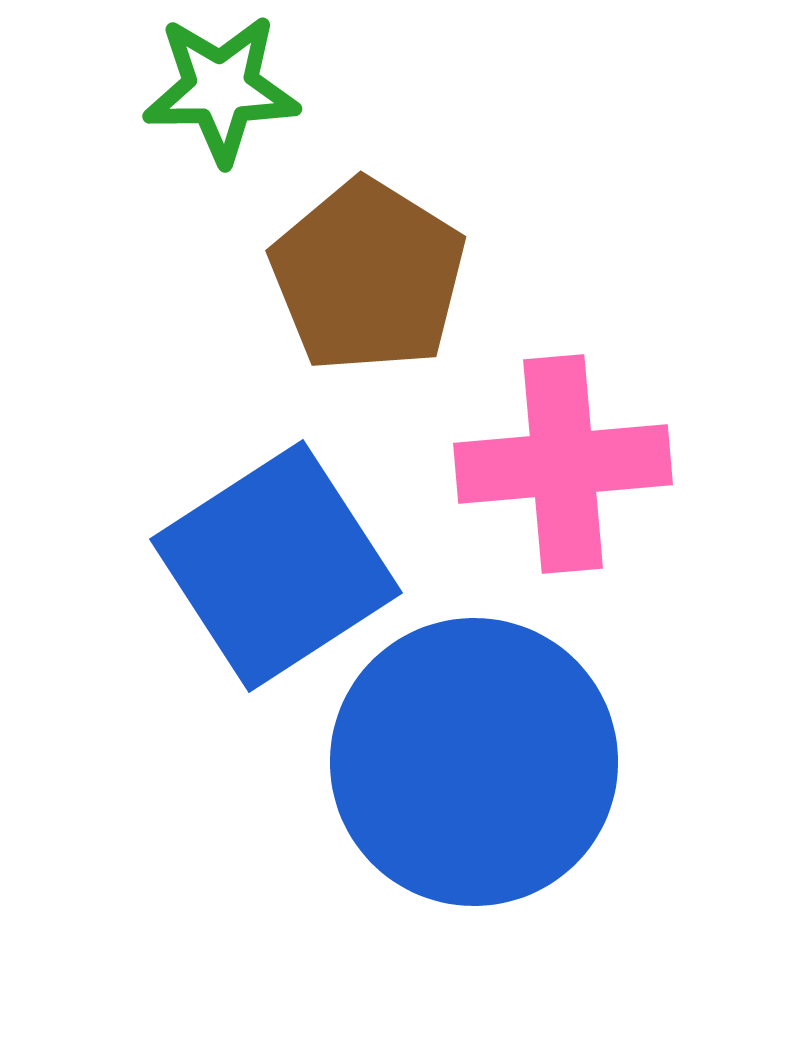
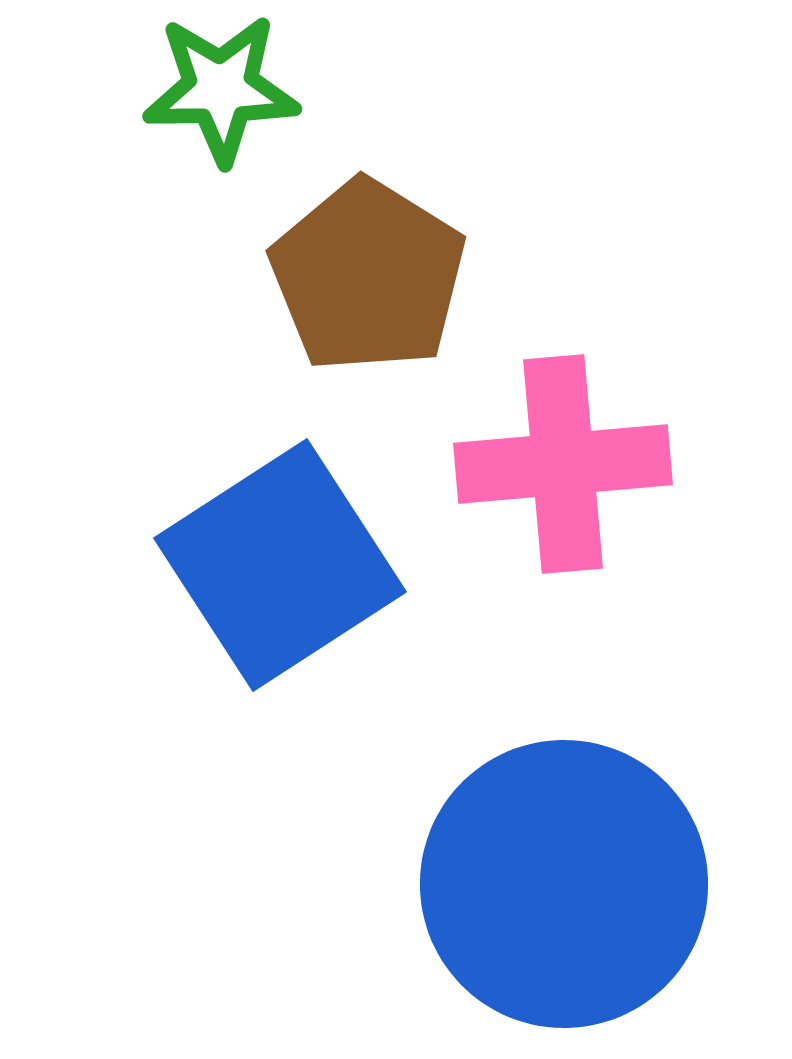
blue square: moved 4 px right, 1 px up
blue circle: moved 90 px right, 122 px down
